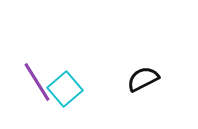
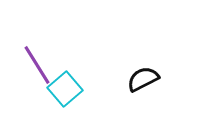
purple line: moved 17 px up
